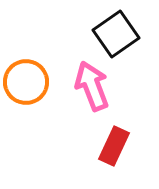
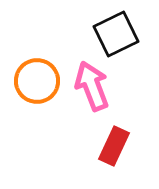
black square: rotated 9 degrees clockwise
orange circle: moved 11 px right, 1 px up
